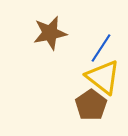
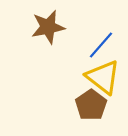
brown star: moved 2 px left, 6 px up
blue line: moved 3 px up; rotated 8 degrees clockwise
